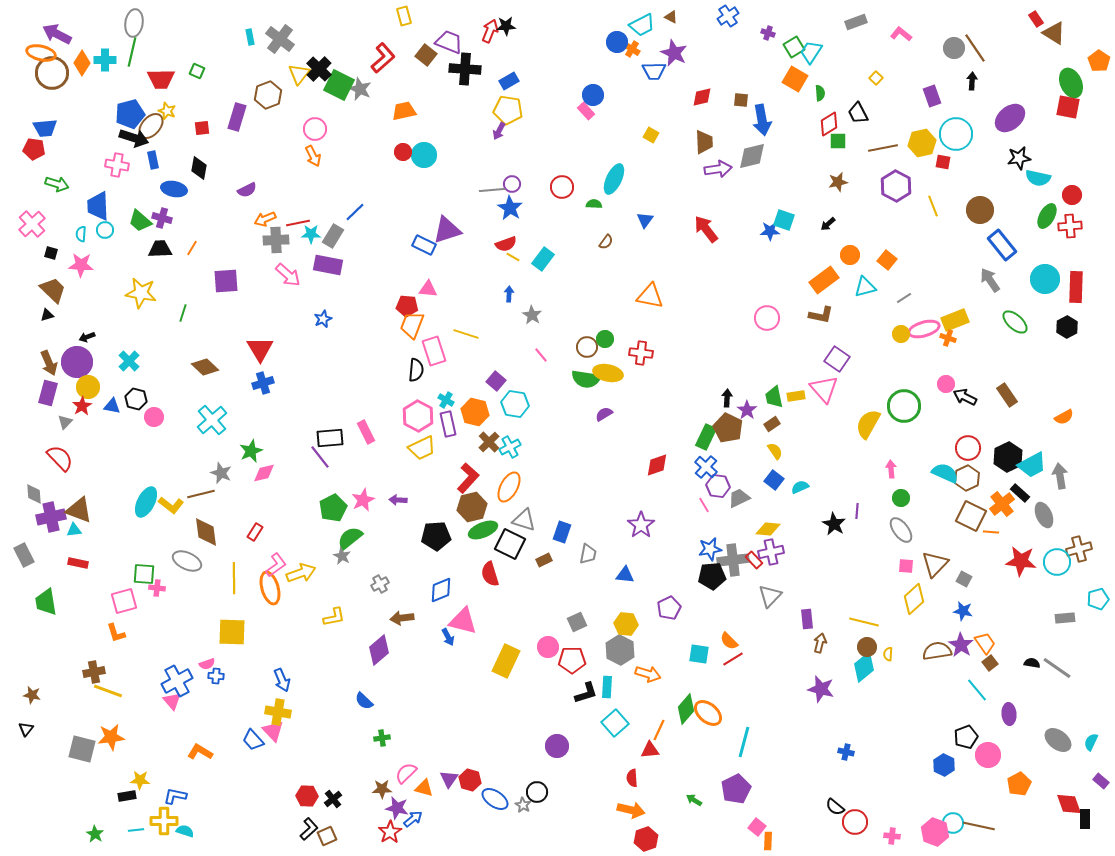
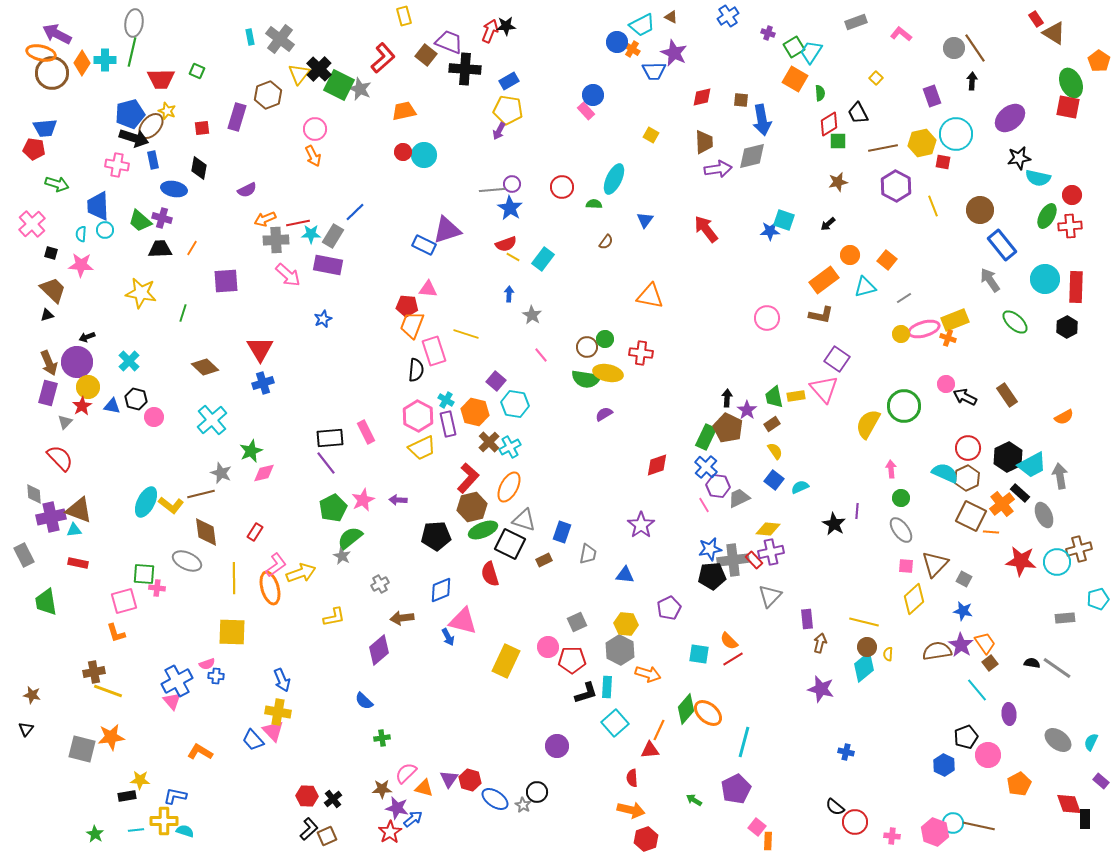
purple line at (320, 457): moved 6 px right, 6 px down
